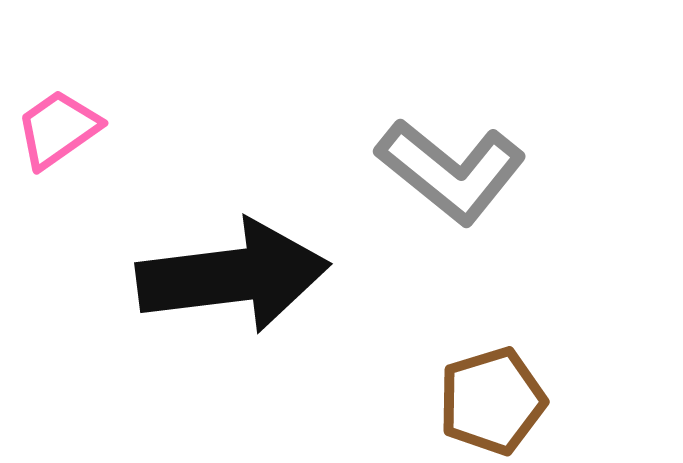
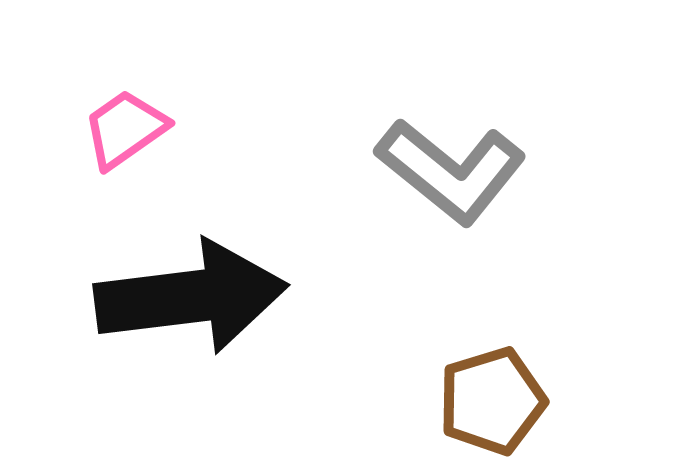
pink trapezoid: moved 67 px right
black arrow: moved 42 px left, 21 px down
